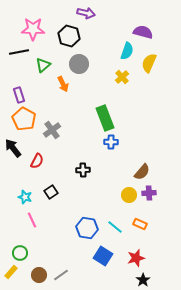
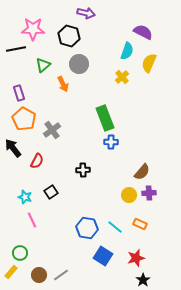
purple semicircle: rotated 12 degrees clockwise
black line: moved 3 px left, 3 px up
purple rectangle: moved 2 px up
